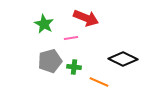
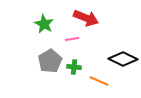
pink line: moved 1 px right, 1 px down
gray pentagon: rotated 15 degrees counterclockwise
orange line: moved 1 px up
